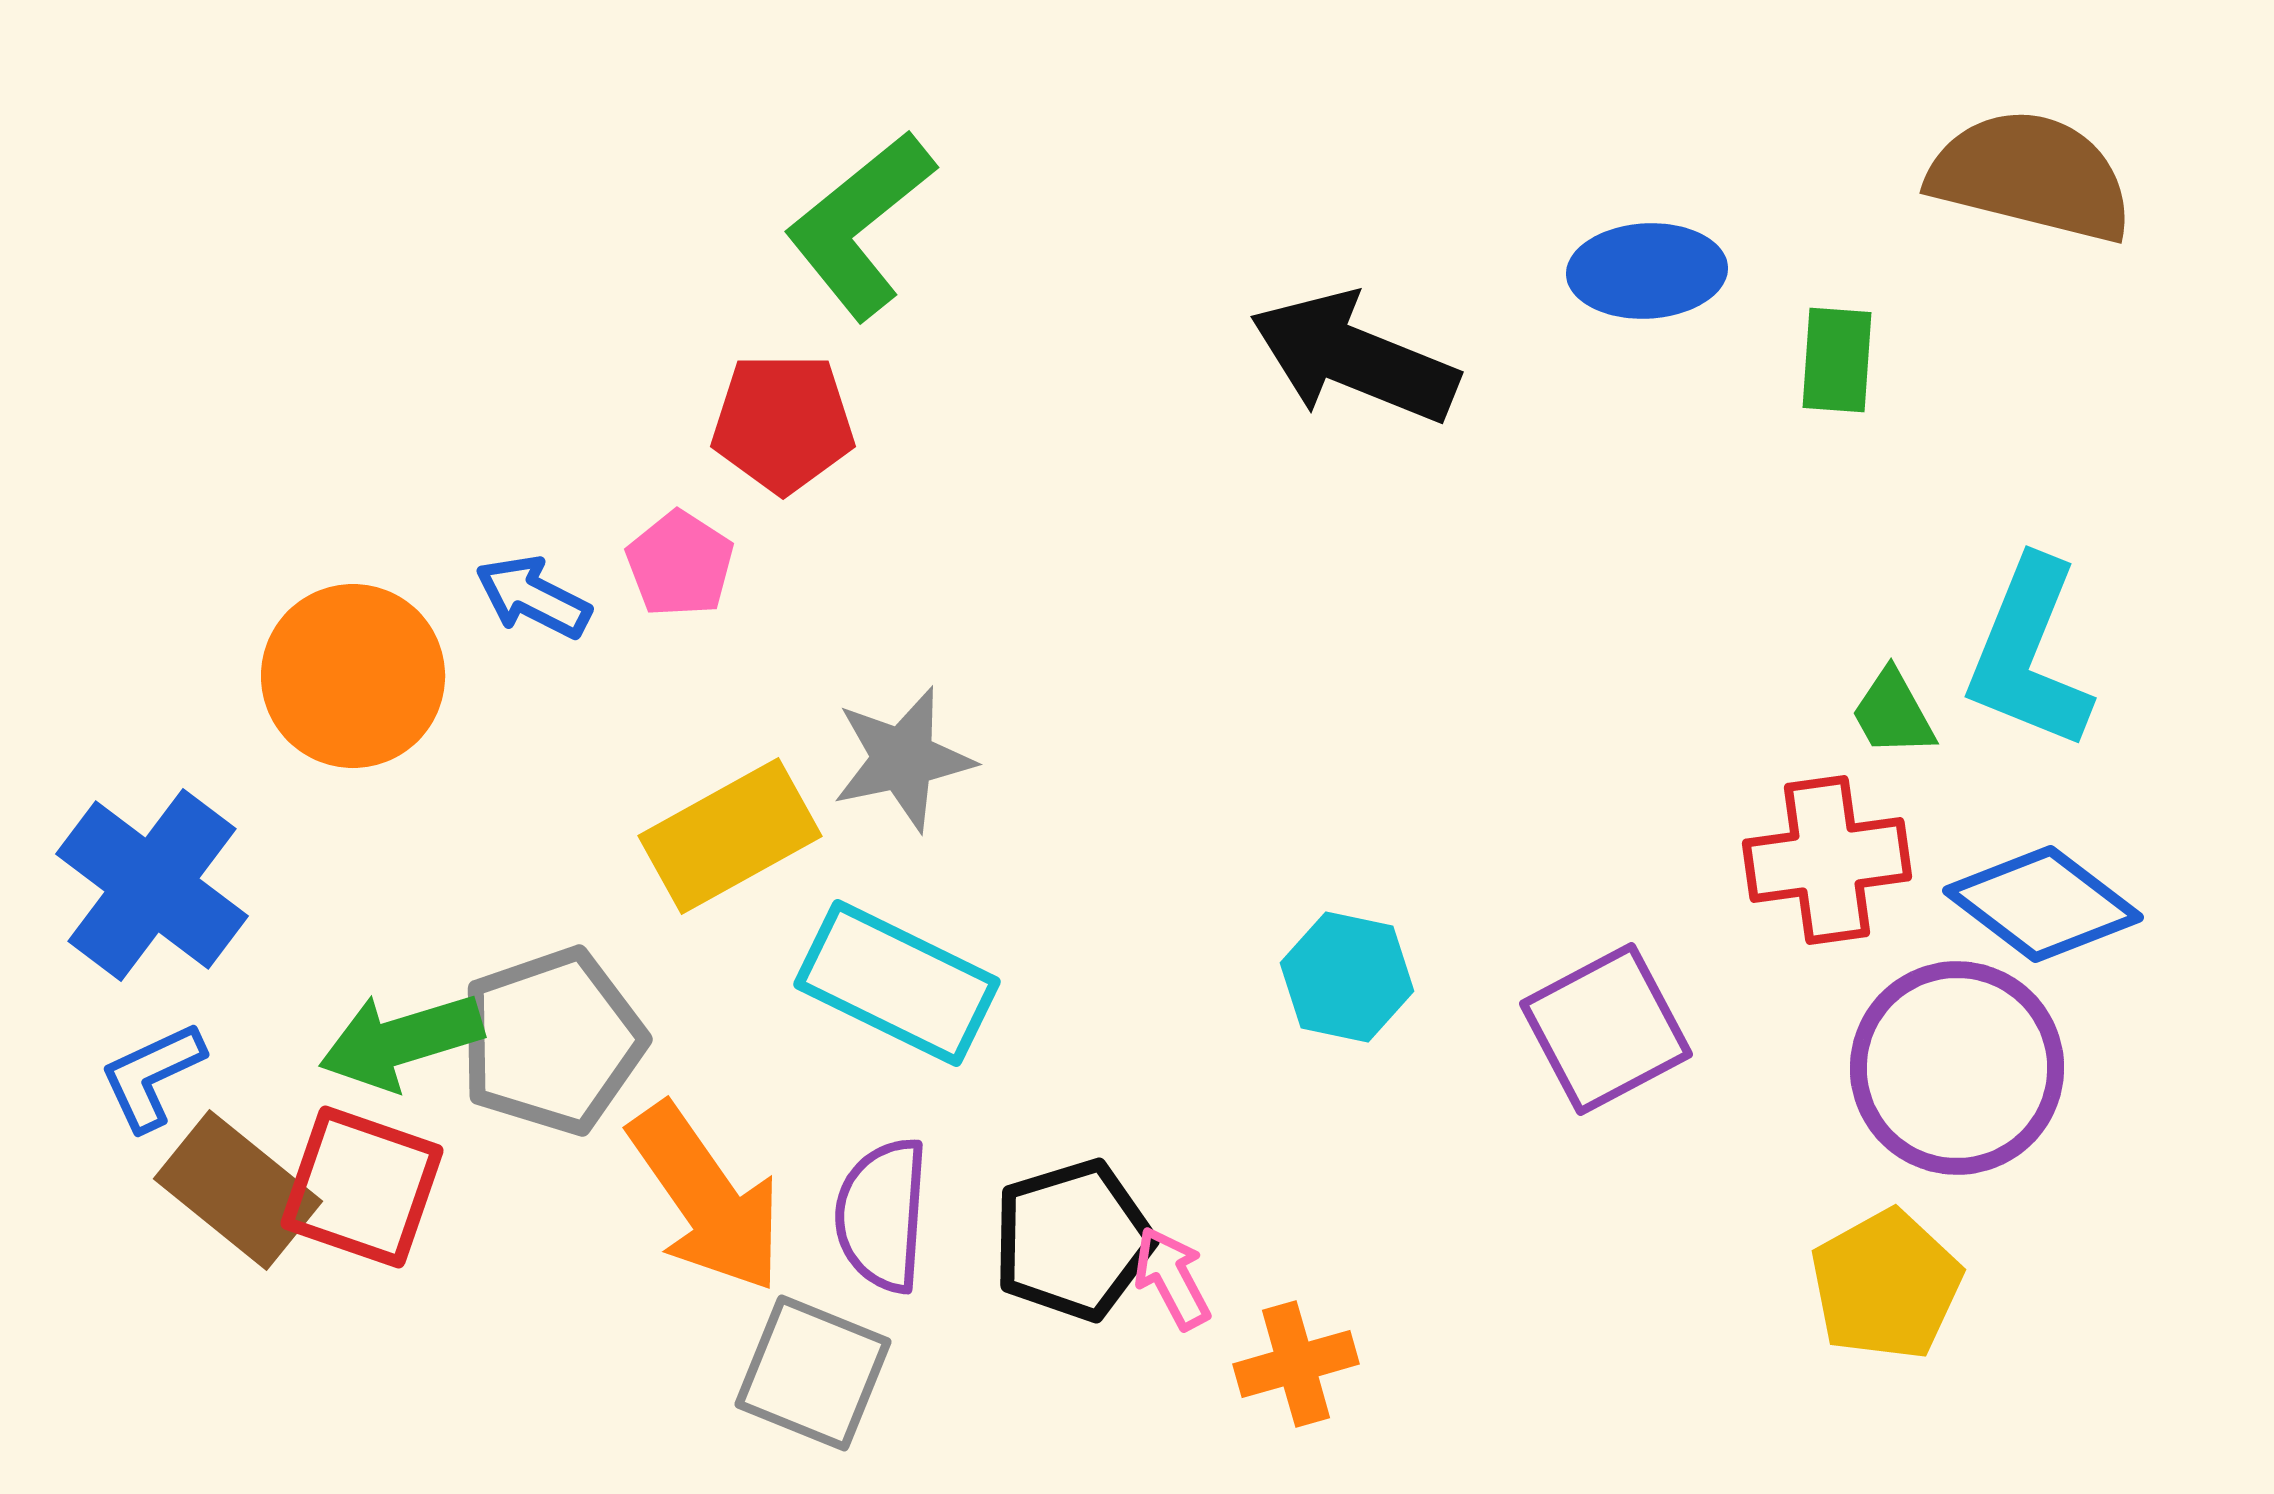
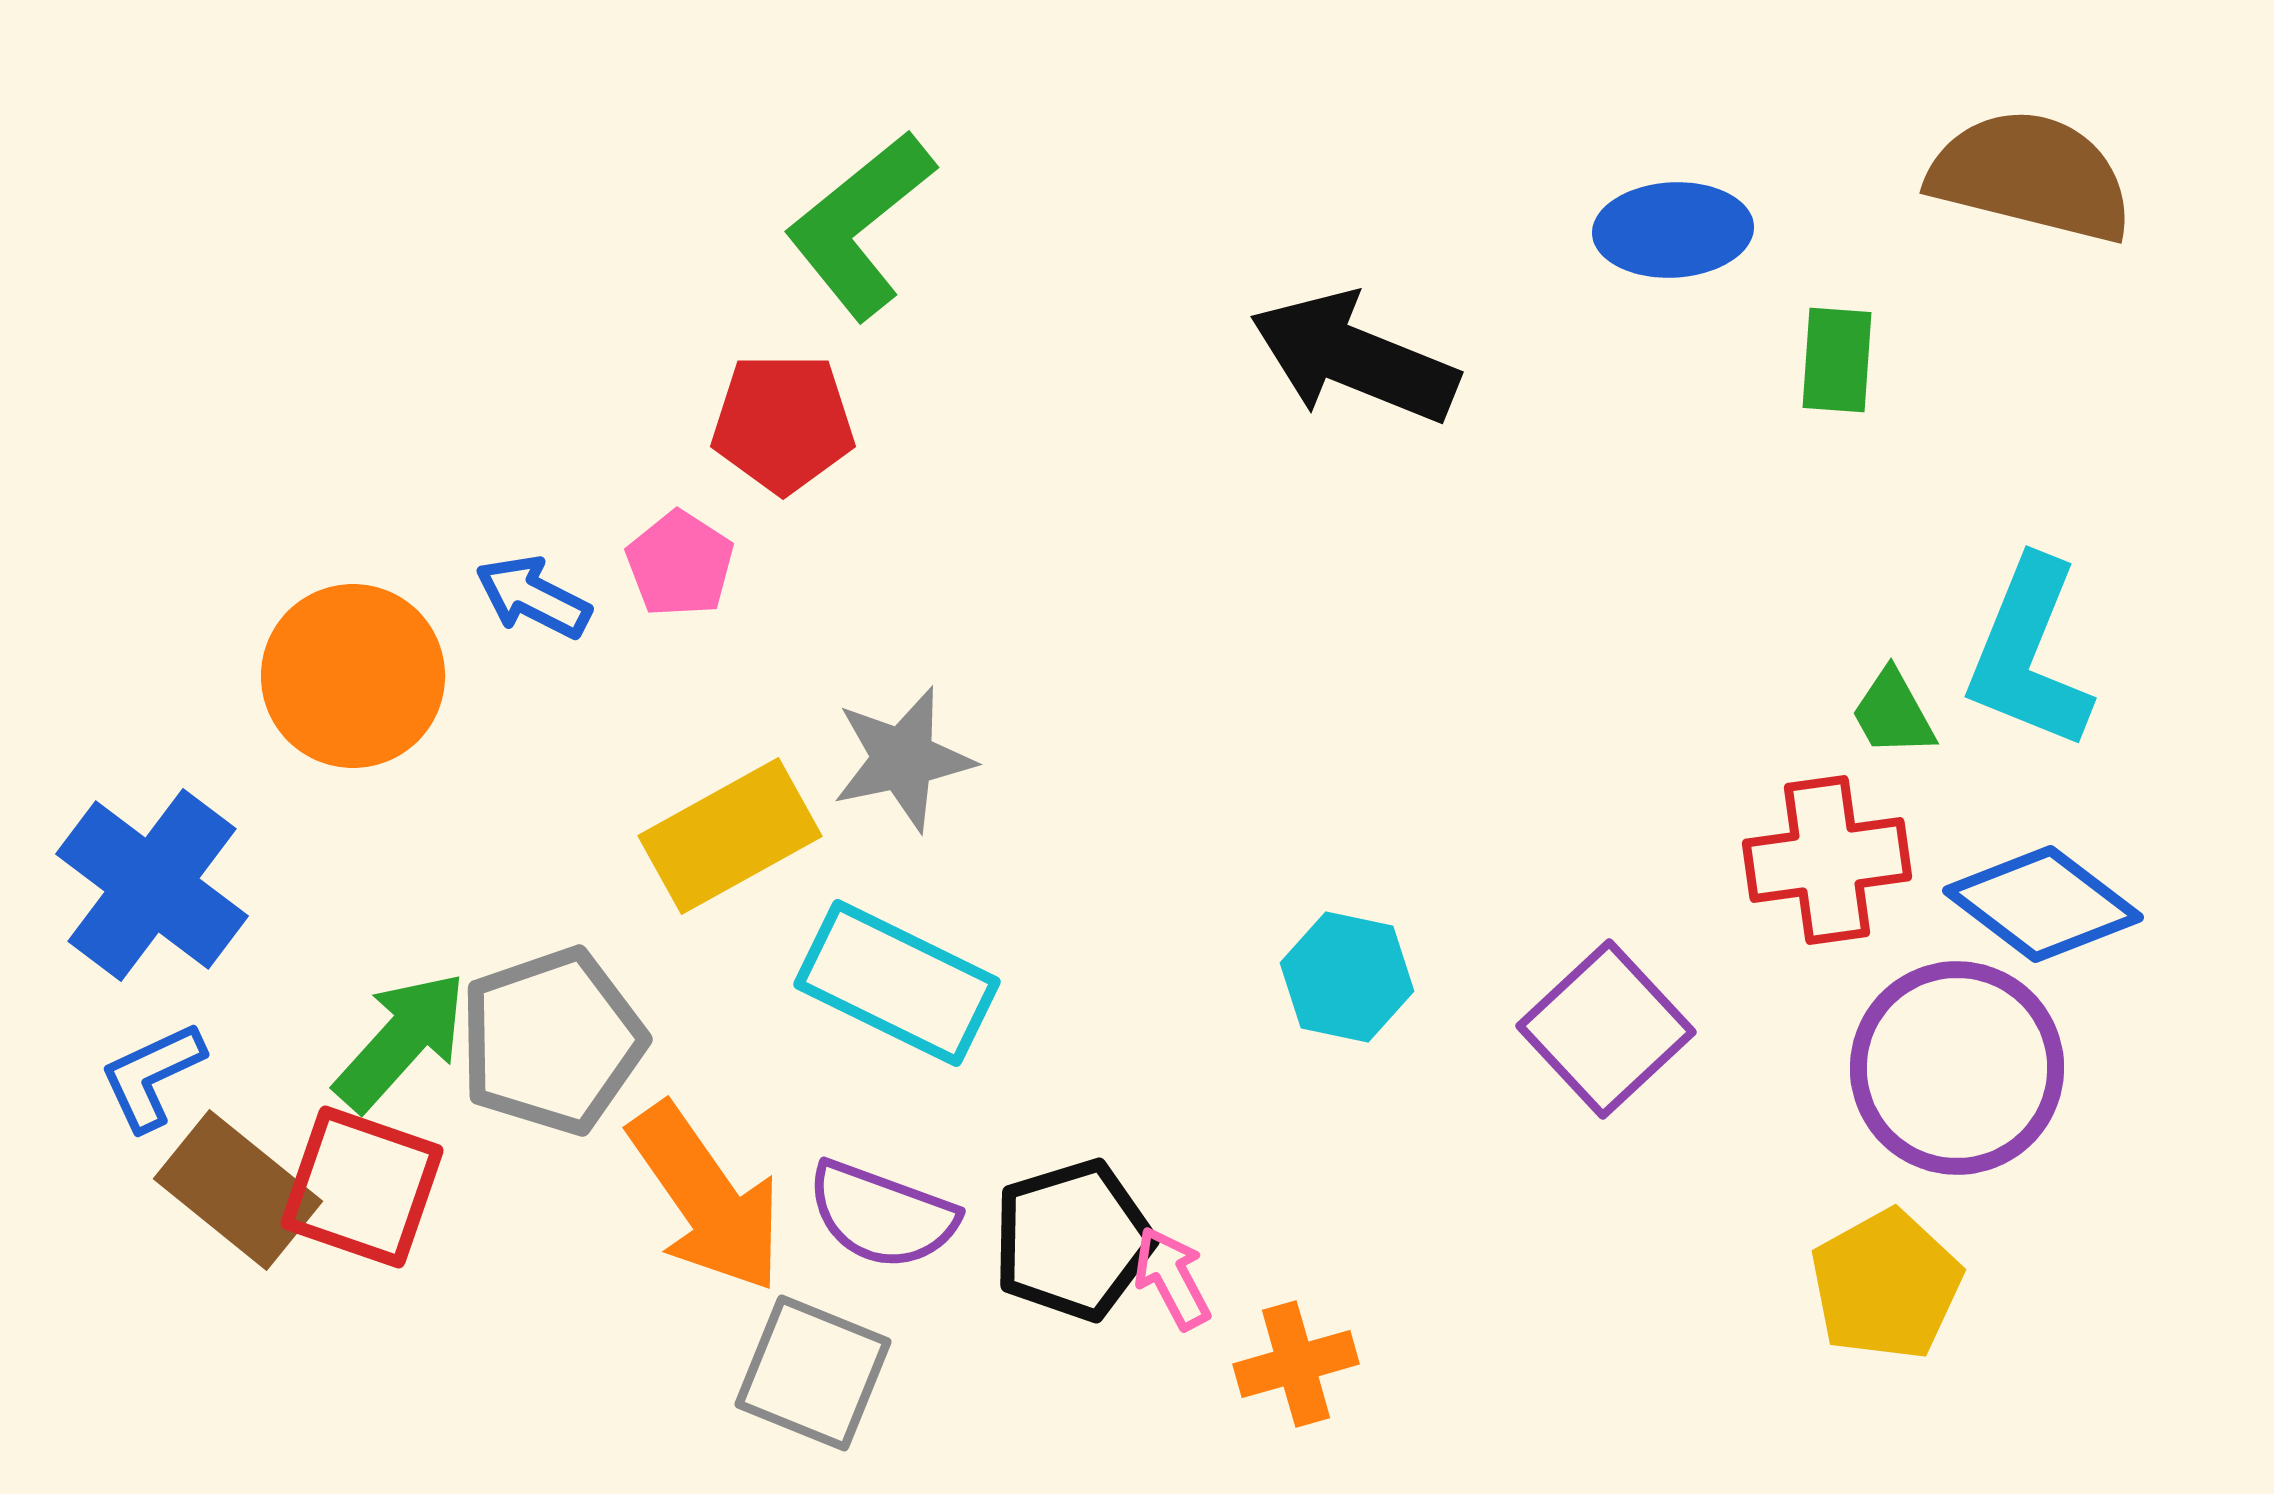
blue ellipse: moved 26 px right, 41 px up
purple square: rotated 15 degrees counterclockwise
green arrow: rotated 149 degrees clockwise
purple semicircle: rotated 74 degrees counterclockwise
